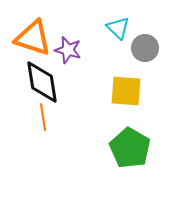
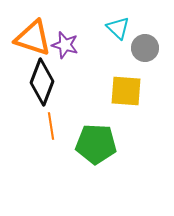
purple star: moved 3 px left, 5 px up
black diamond: rotated 30 degrees clockwise
orange line: moved 8 px right, 9 px down
green pentagon: moved 34 px left, 4 px up; rotated 27 degrees counterclockwise
